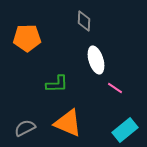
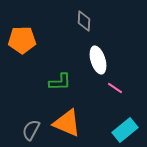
orange pentagon: moved 5 px left, 2 px down
white ellipse: moved 2 px right
green L-shape: moved 3 px right, 2 px up
orange triangle: moved 1 px left
gray semicircle: moved 6 px right, 2 px down; rotated 35 degrees counterclockwise
